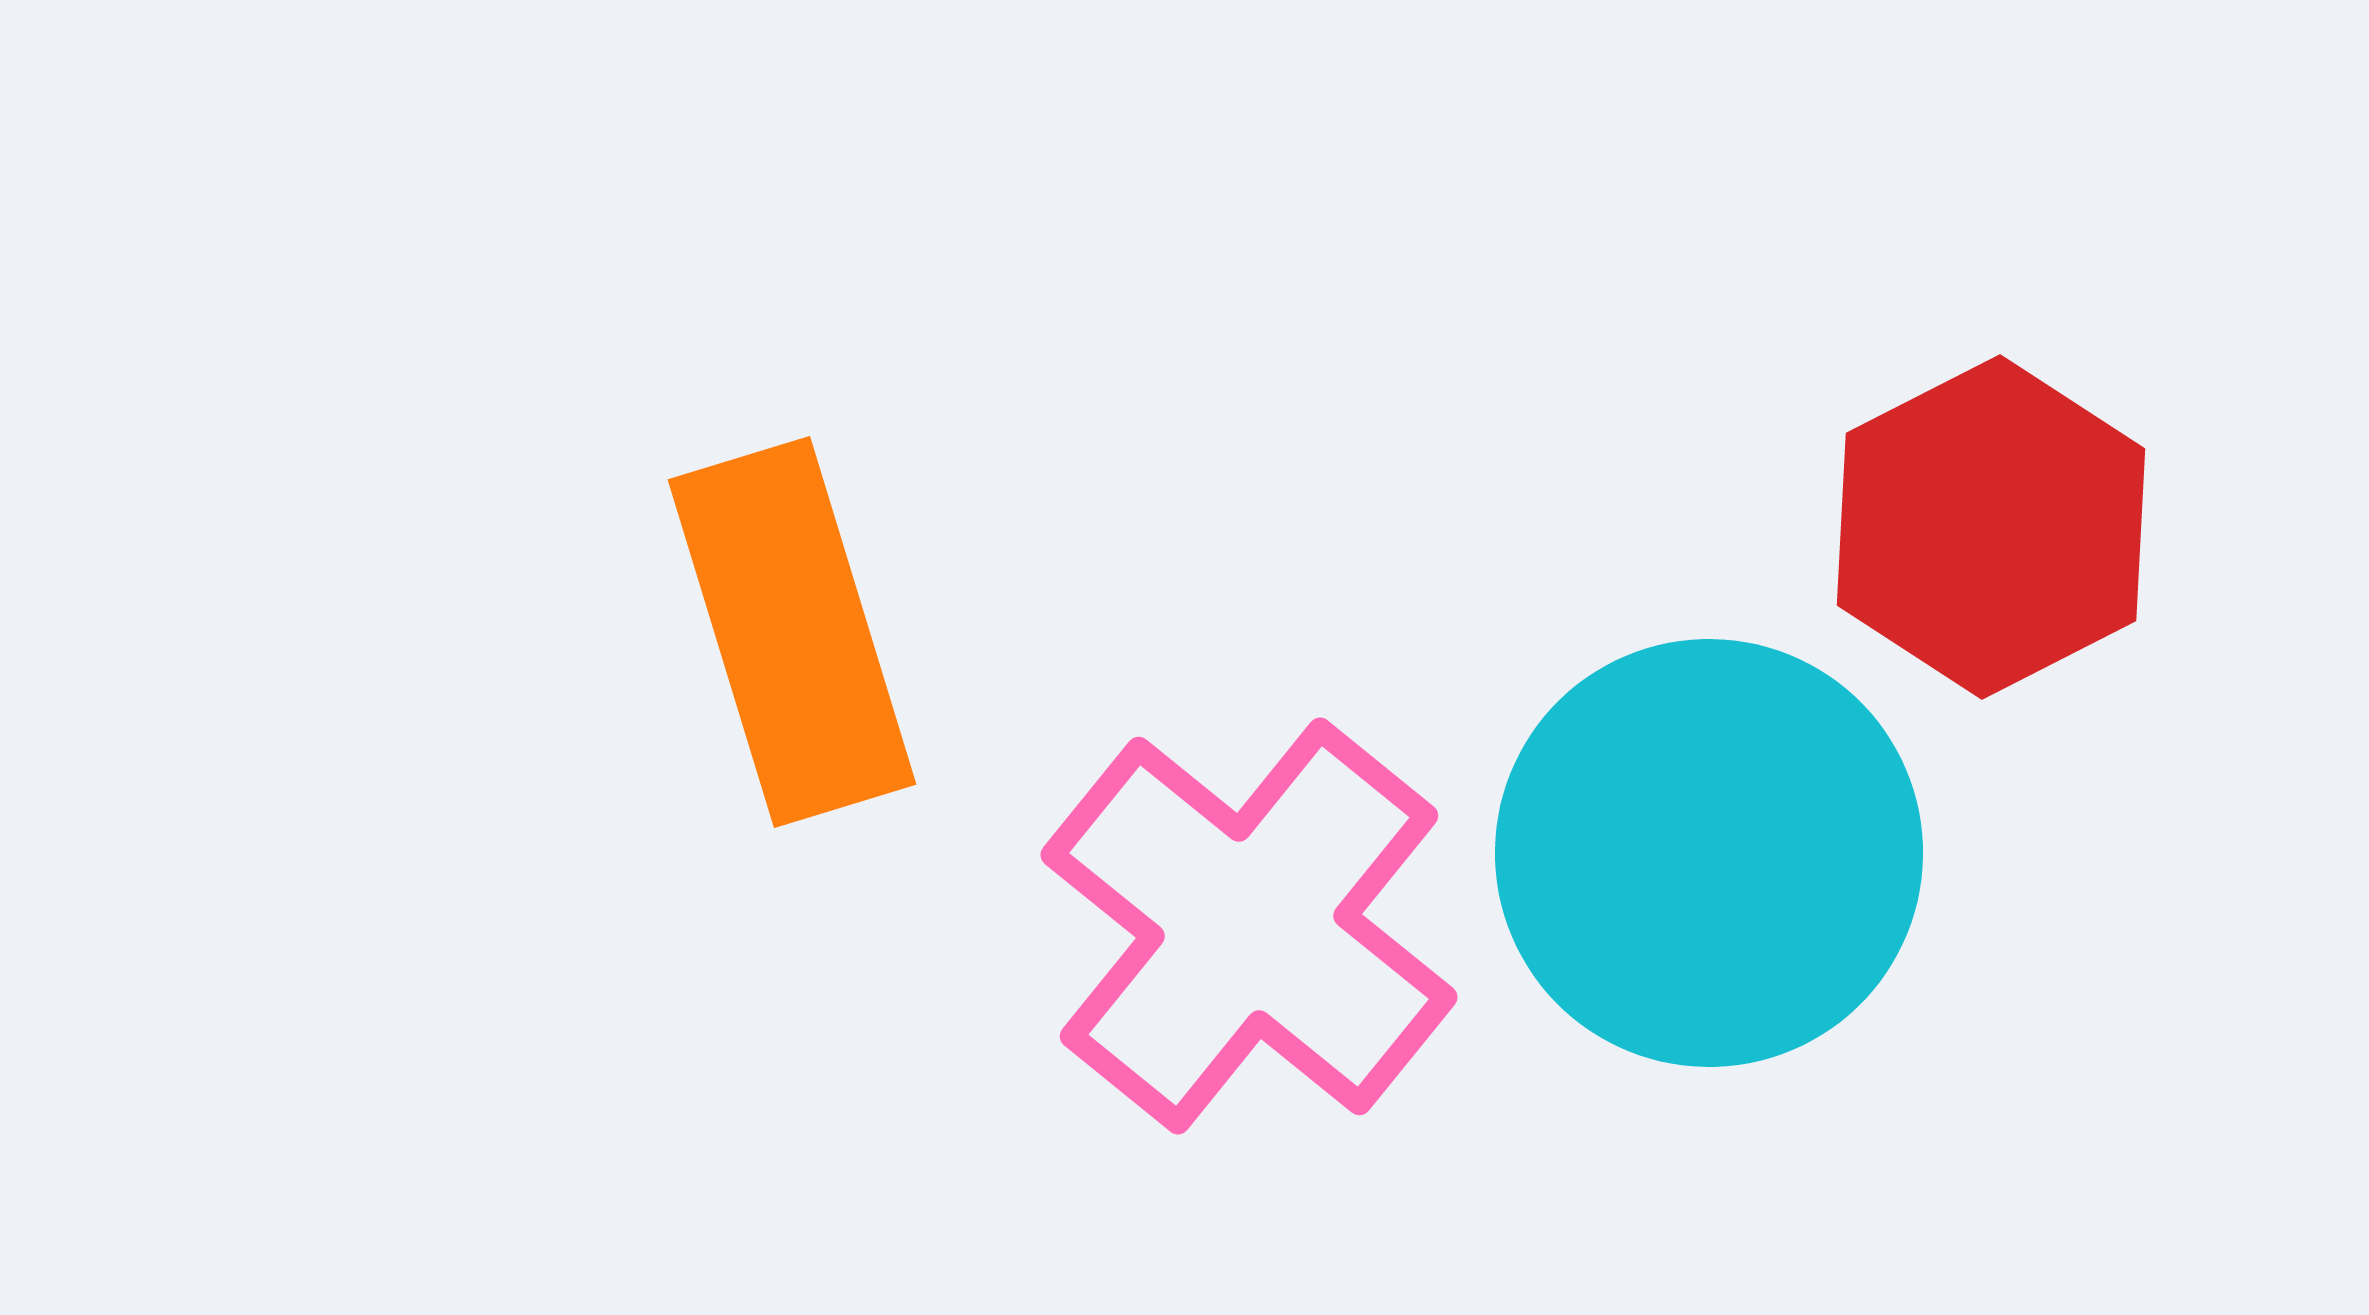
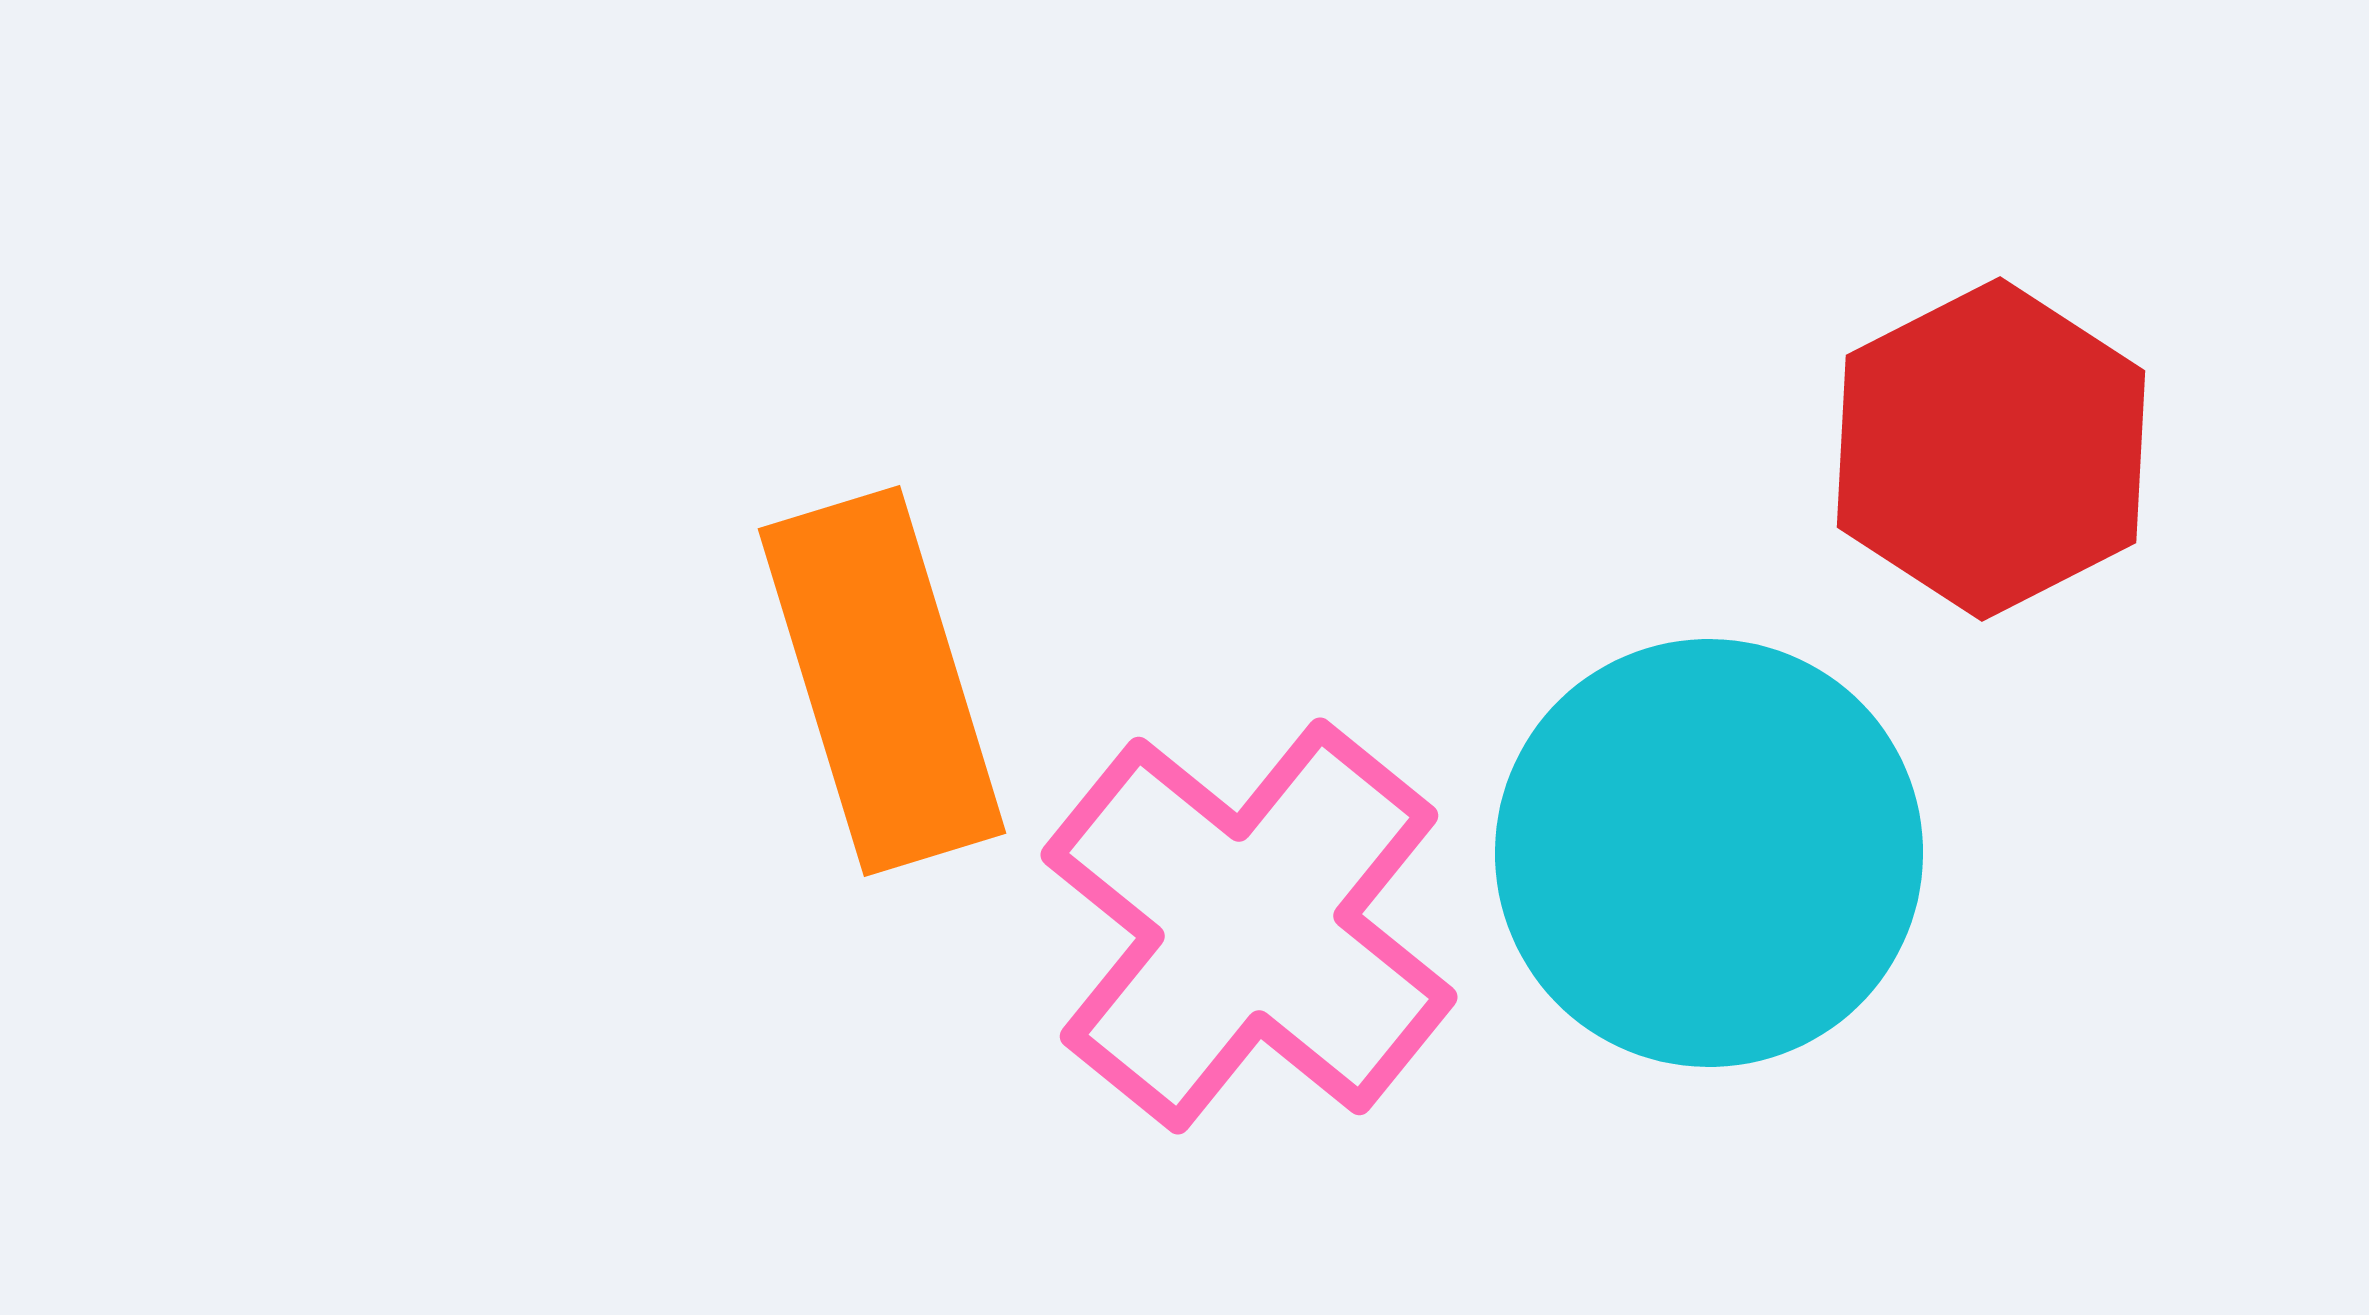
red hexagon: moved 78 px up
orange rectangle: moved 90 px right, 49 px down
